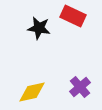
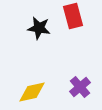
red rectangle: rotated 50 degrees clockwise
